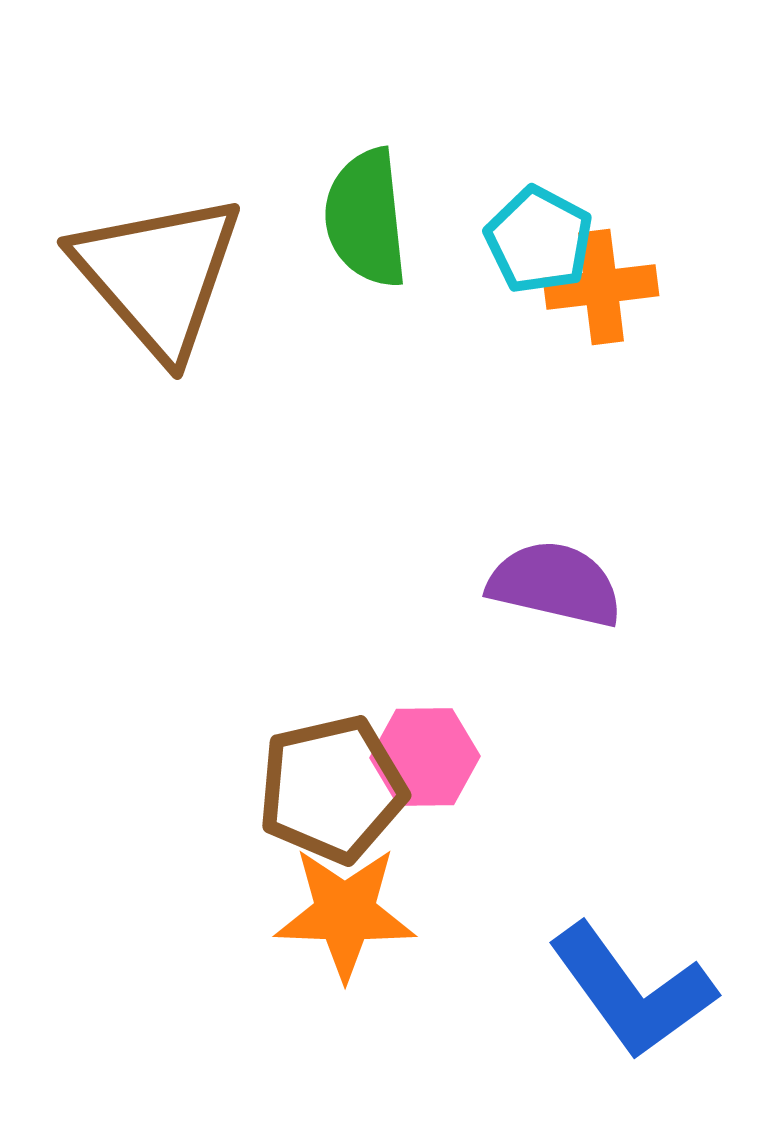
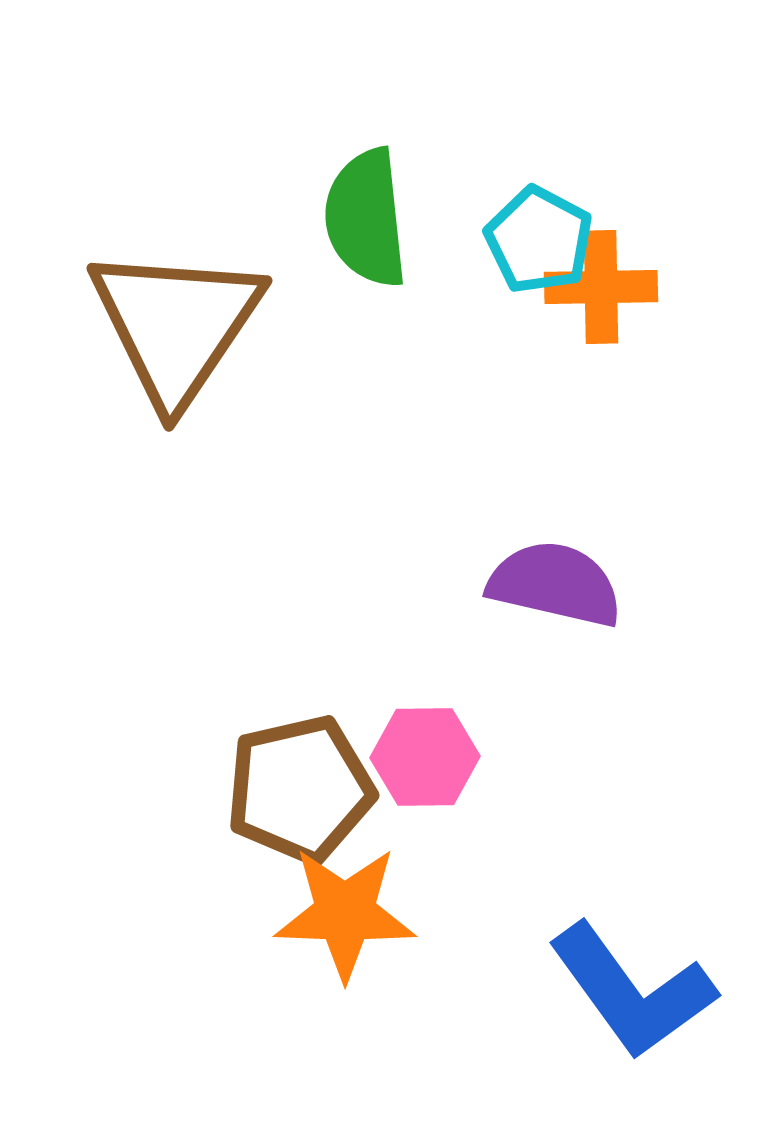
brown triangle: moved 18 px right, 50 px down; rotated 15 degrees clockwise
orange cross: rotated 6 degrees clockwise
brown pentagon: moved 32 px left
